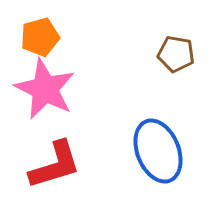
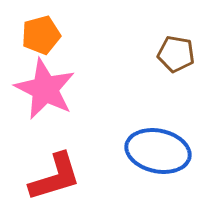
orange pentagon: moved 1 px right, 2 px up
blue ellipse: rotated 56 degrees counterclockwise
red L-shape: moved 12 px down
